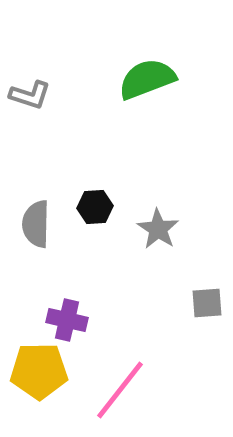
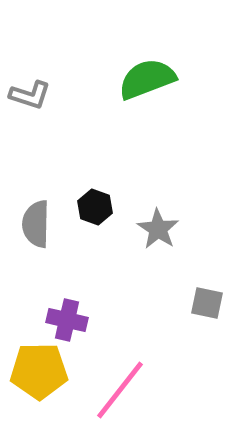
black hexagon: rotated 24 degrees clockwise
gray square: rotated 16 degrees clockwise
